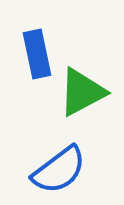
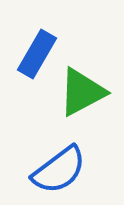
blue rectangle: rotated 42 degrees clockwise
